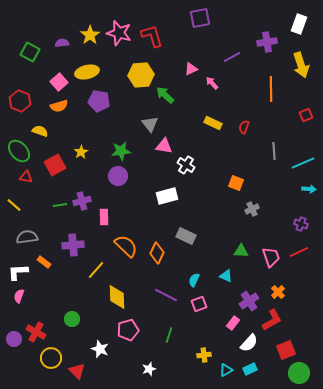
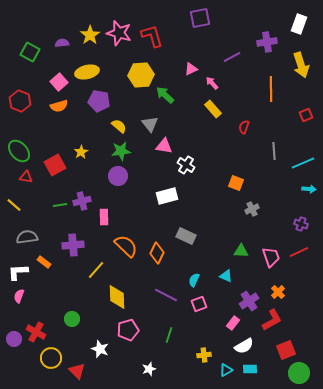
yellow rectangle at (213, 123): moved 14 px up; rotated 24 degrees clockwise
yellow semicircle at (40, 131): moved 79 px right, 5 px up; rotated 21 degrees clockwise
white semicircle at (249, 343): moved 5 px left, 3 px down; rotated 18 degrees clockwise
cyan rectangle at (250, 369): rotated 24 degrees clockwise
